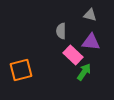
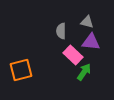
gray triangle: moved 3 px left, 7 px down
